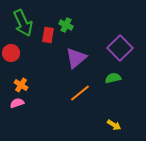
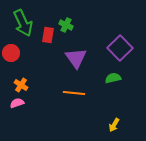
purple triangle: rotated 25 degrees counterclockwise
orange line: moved 6 px left; rotated 45 degrees clockwise
yellow arrow: rotated 88 degrees clockwise
